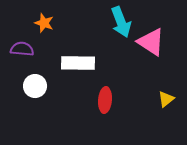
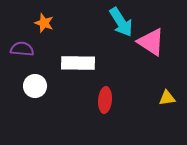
cyan arrow: rotated 12 degrees counterclockwise
yellow triangle: moved 1 px right, 1 px up; rotated 30 degrees clockwise
